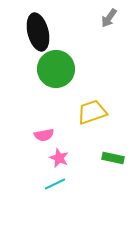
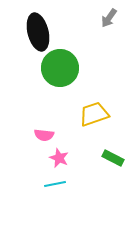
green circle: moved 4 px right, 1 px up
yellow trapezoid: moved 2 px right, 2 px down
pink semicircle: rotated 18 degrees clockwise
green rectangle: rotated 15 degrees clockwise
cyan line: rotated 15 degrees clockwise
